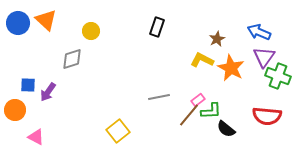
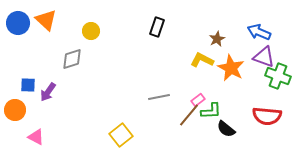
purple triangle: rotated 45 degrees counterclockwise
yellow square: moved 3 px right, 4 px down
